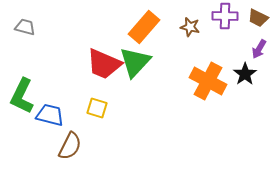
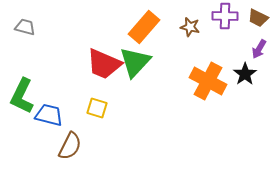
blue trapezoid: moved 1 px left
